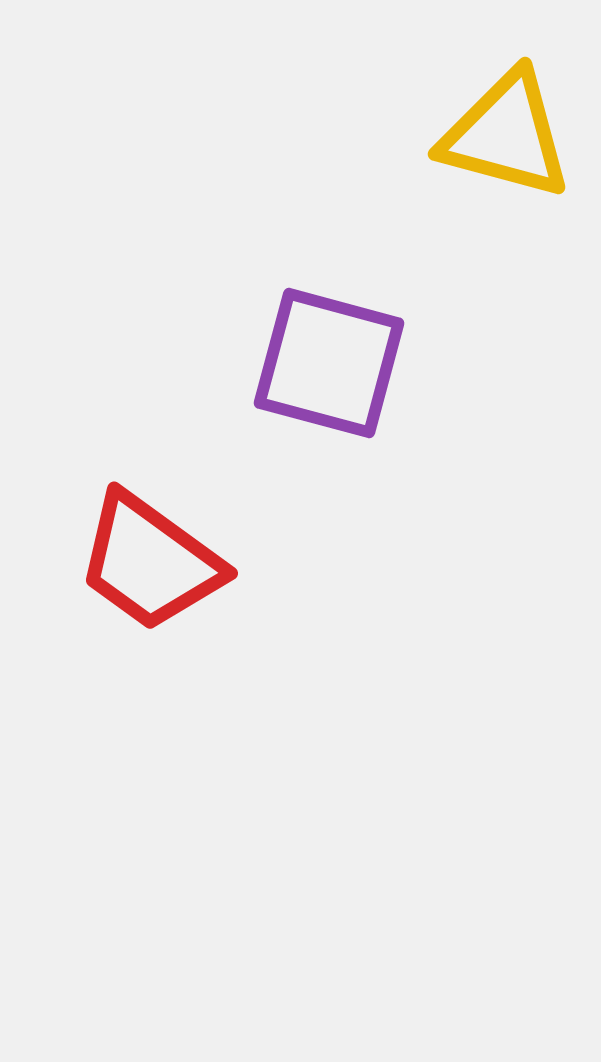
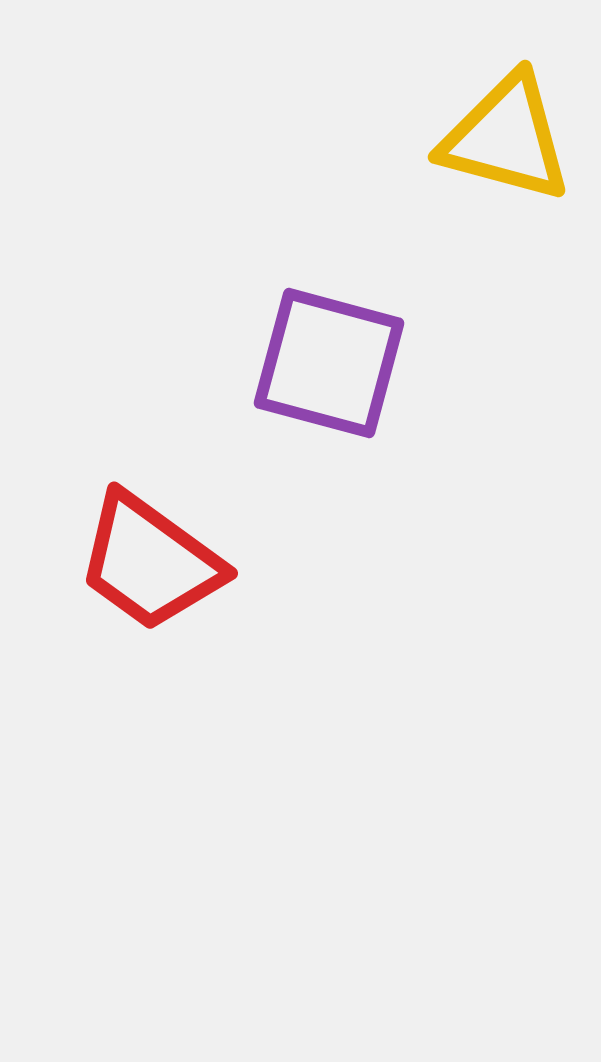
yellow triangle: moved 3 px down
